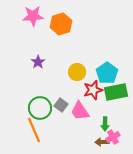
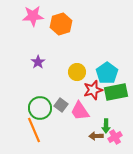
green arrow: moved 1 px right, 2 px down
pink cross: moved 2 px right
brown arrow: moved 6 px left, 6 px up
